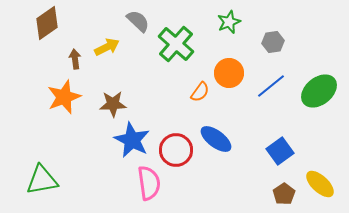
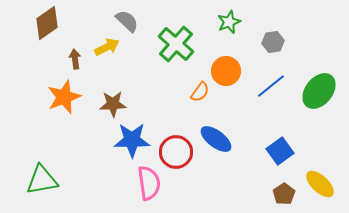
gray semicircle: moved 11 px left
orange circle: moved 3 px left, 2 px up
green ellipse: rotated 12 degrees counterclockwise
blue star: rotated 27 degrees counterclockwise
red circle: moved 2 px down
